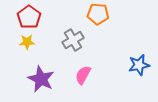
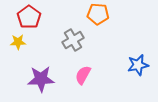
yellow star: moved 9 px left
blue star: moved 1 px left
purple star: rotated 28 degrees counterclockwise
